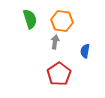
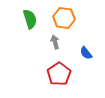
orange hexagon: moved 2 px right, 3 px up
gray arrow: rotated 24 degrees counterclockwise
blue semicircle: moved 1 px right, 2 px down; rotated 48 degrees counterclockwise
